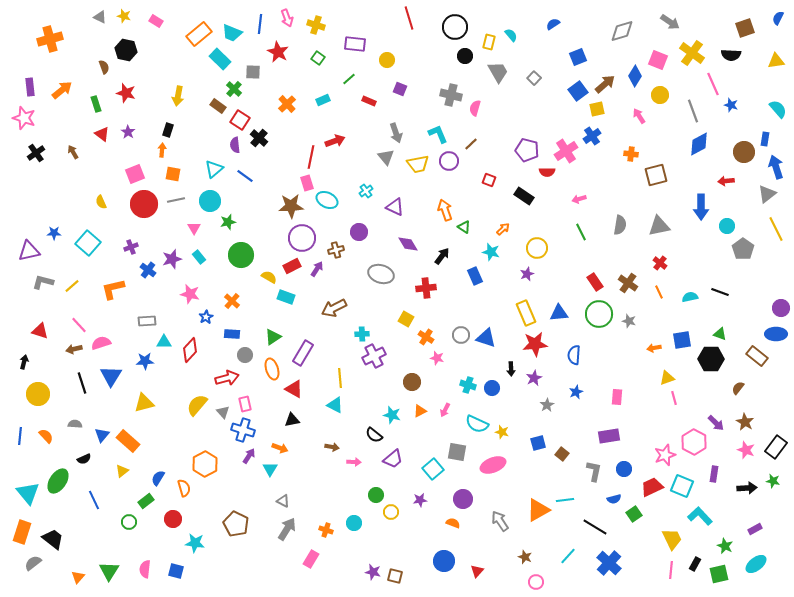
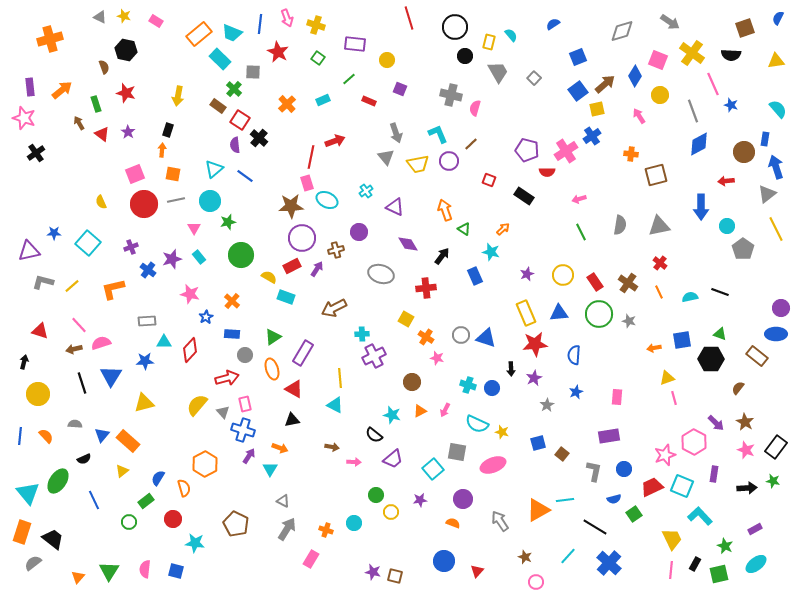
brown arrow at (73, 152): moved 6 px right, 29 px up
green triangle at (464, 227): moved 2 px down
yellow circle at (537, 248): moved 26 px right, 27 px down
